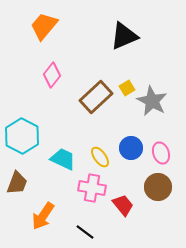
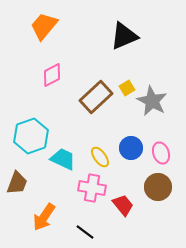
pink diamond: rotated 25 degrees clockwise
cyan hexagon: moved 9 px right; rotated 12 degrees clockwise
orange arrow: moved 1 px right, 1 px down
